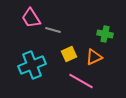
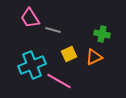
pink trapezoid: moved 1 px left
green cross: moved 3 px left
pink line: moved 22 px left
